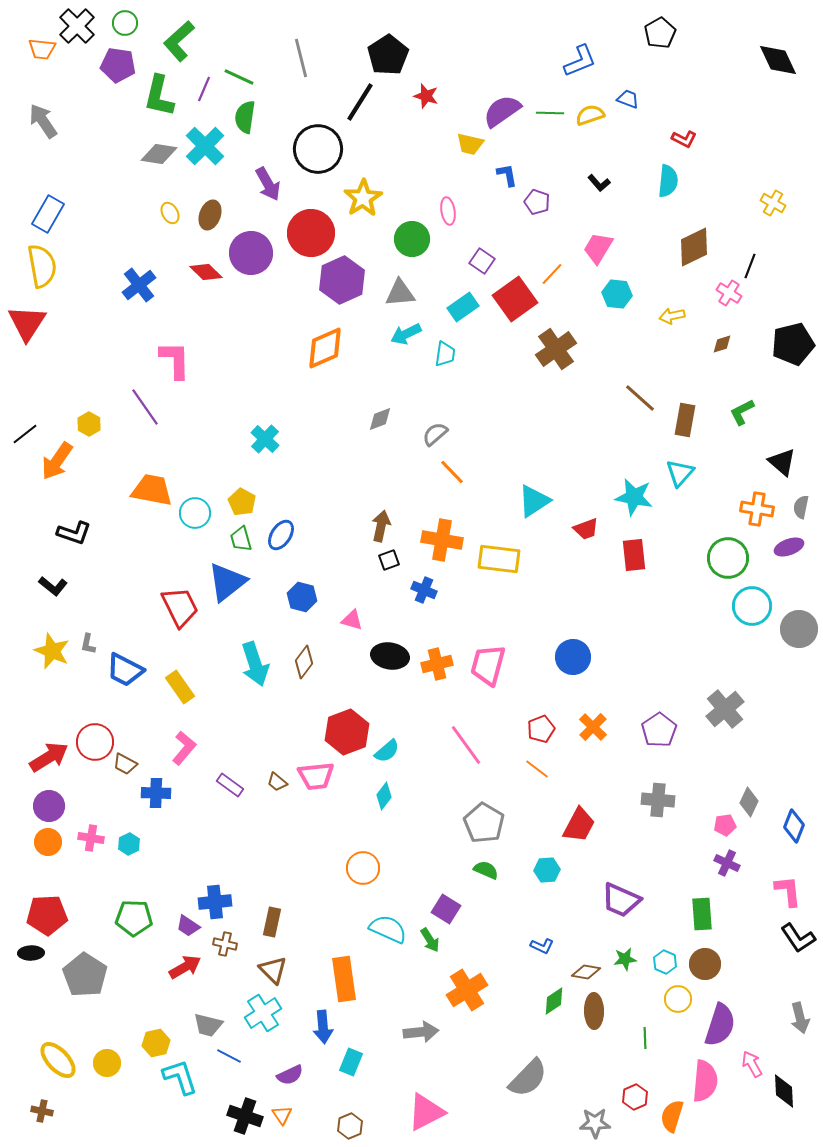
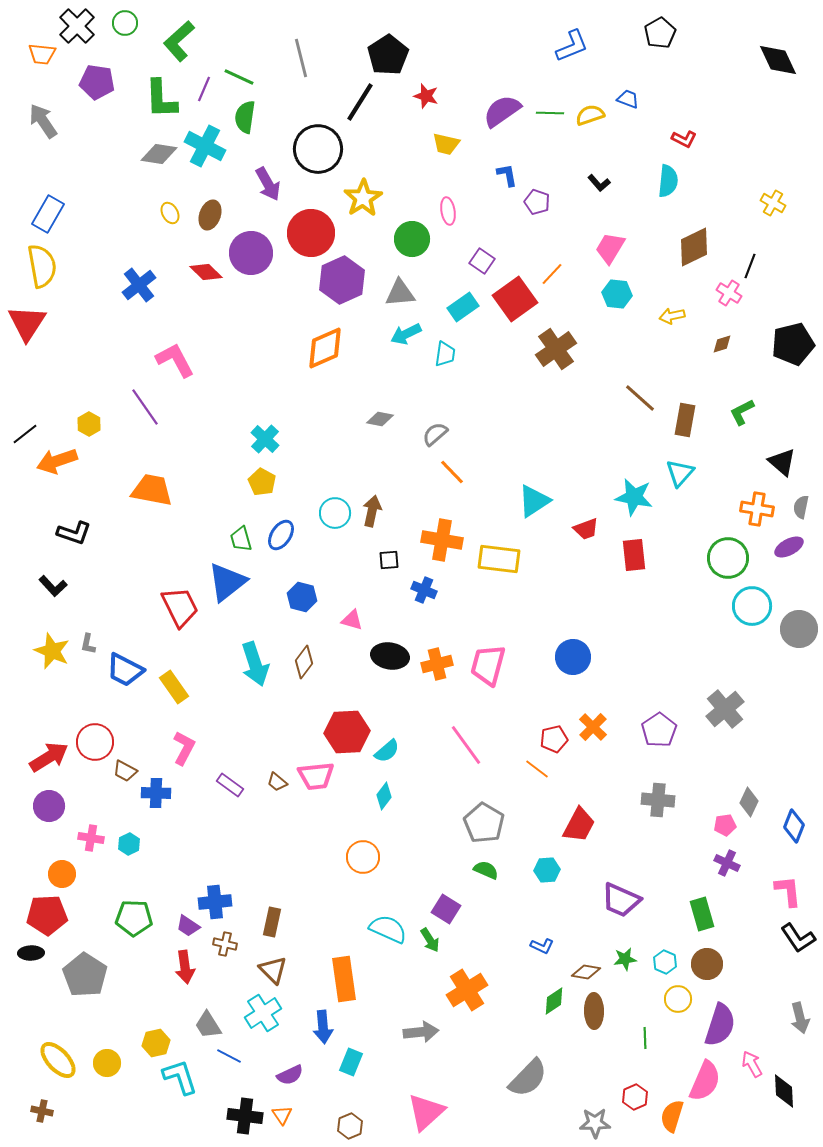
orange trapezoid at (42, 49): moved 5 px down
blue L-shape at (580, 61): moved 8 px left, 15 px up
purple pentagon at (118, 65): moved 21 px left, 17 px down
green L-shape at (159, 96): moved 2 px right, 3 px down; rotated 15 degrees counterclockwise
yellow trapezoid at (470, 144): moved 24 px left
cyan cross at (205, 146): rotated 18 degrees counterclockwise
pink trapezoid at (598, 248): moved 12 px right
pink L-shape at (175, 360): rotated 27 degrees counterclockwise
gray diamond at (380, 419): rotated 32 degrees clockwise
orange arrow at (57, 461): rotated 36 degrees clockwise
yellow pentagon at (242, 502): moved 20 px right, 20 px up
cyan circle at (195, 513): moved 140 px right
brown arrow at (381, 526): moved 9 px left, 15 px up
purple ellipse at (789, 547): rotated 8 degrees counterclockwise
black square at (389, 560): rotated 15 degrees clockwise
black L-shape at (53, 586): rotated 8 degrees clockwise
yellow rectangle at (180, 687): moved 6 px left
red pentagon at (541, 729): moved 13 px right, 10 px down; rotated 8 degrees clockwise
red hexagon at (347, 732): rotated 18 degrees clockwise
pink L-shape at (184, 748): rotated 12 degrees counterclockwise
brown trapezoid at (125, 764): moved 7 px down
orange circle at (48, 842): moved 14 px right, 32 px down
orange circle at (363, 868): moved 11 px up
green rectangle at (702, 914): rotated 12 degrees counterclockwise
brown circle at (705, 964): moved 2 px right
red arrow at (185, 967): rotated 112 degrees clockwise
gray trapezoid at (208, 1025): rotated 44 degrees clockwise
pink semicircle at (705, 1081): rotated 18 degrees clockwise
pink triangle at (426, 1112): rotated 15 degrees counterclockwise
black cross at (245, 1116): rotated 12 degrees counterclockwise
